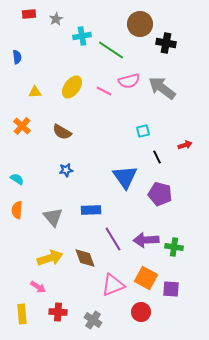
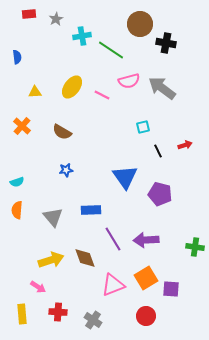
pink line: moved 2 px left, 4 px down
cyan square: moved 4 px up
black line: moved 1 px right, 6 px up
cyan semicircle: moved 3 px down; rotated 128 degrees clockwise
green cross: moved 21 px right
yellow arrow: moved 1 px right, 2 px down
orange square: rotated 30 degrees clockwise
red circle: moved 5 px right, 4 px down
